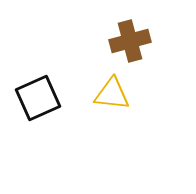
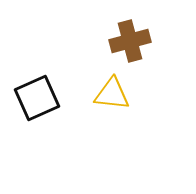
black square: moved 1 px left
